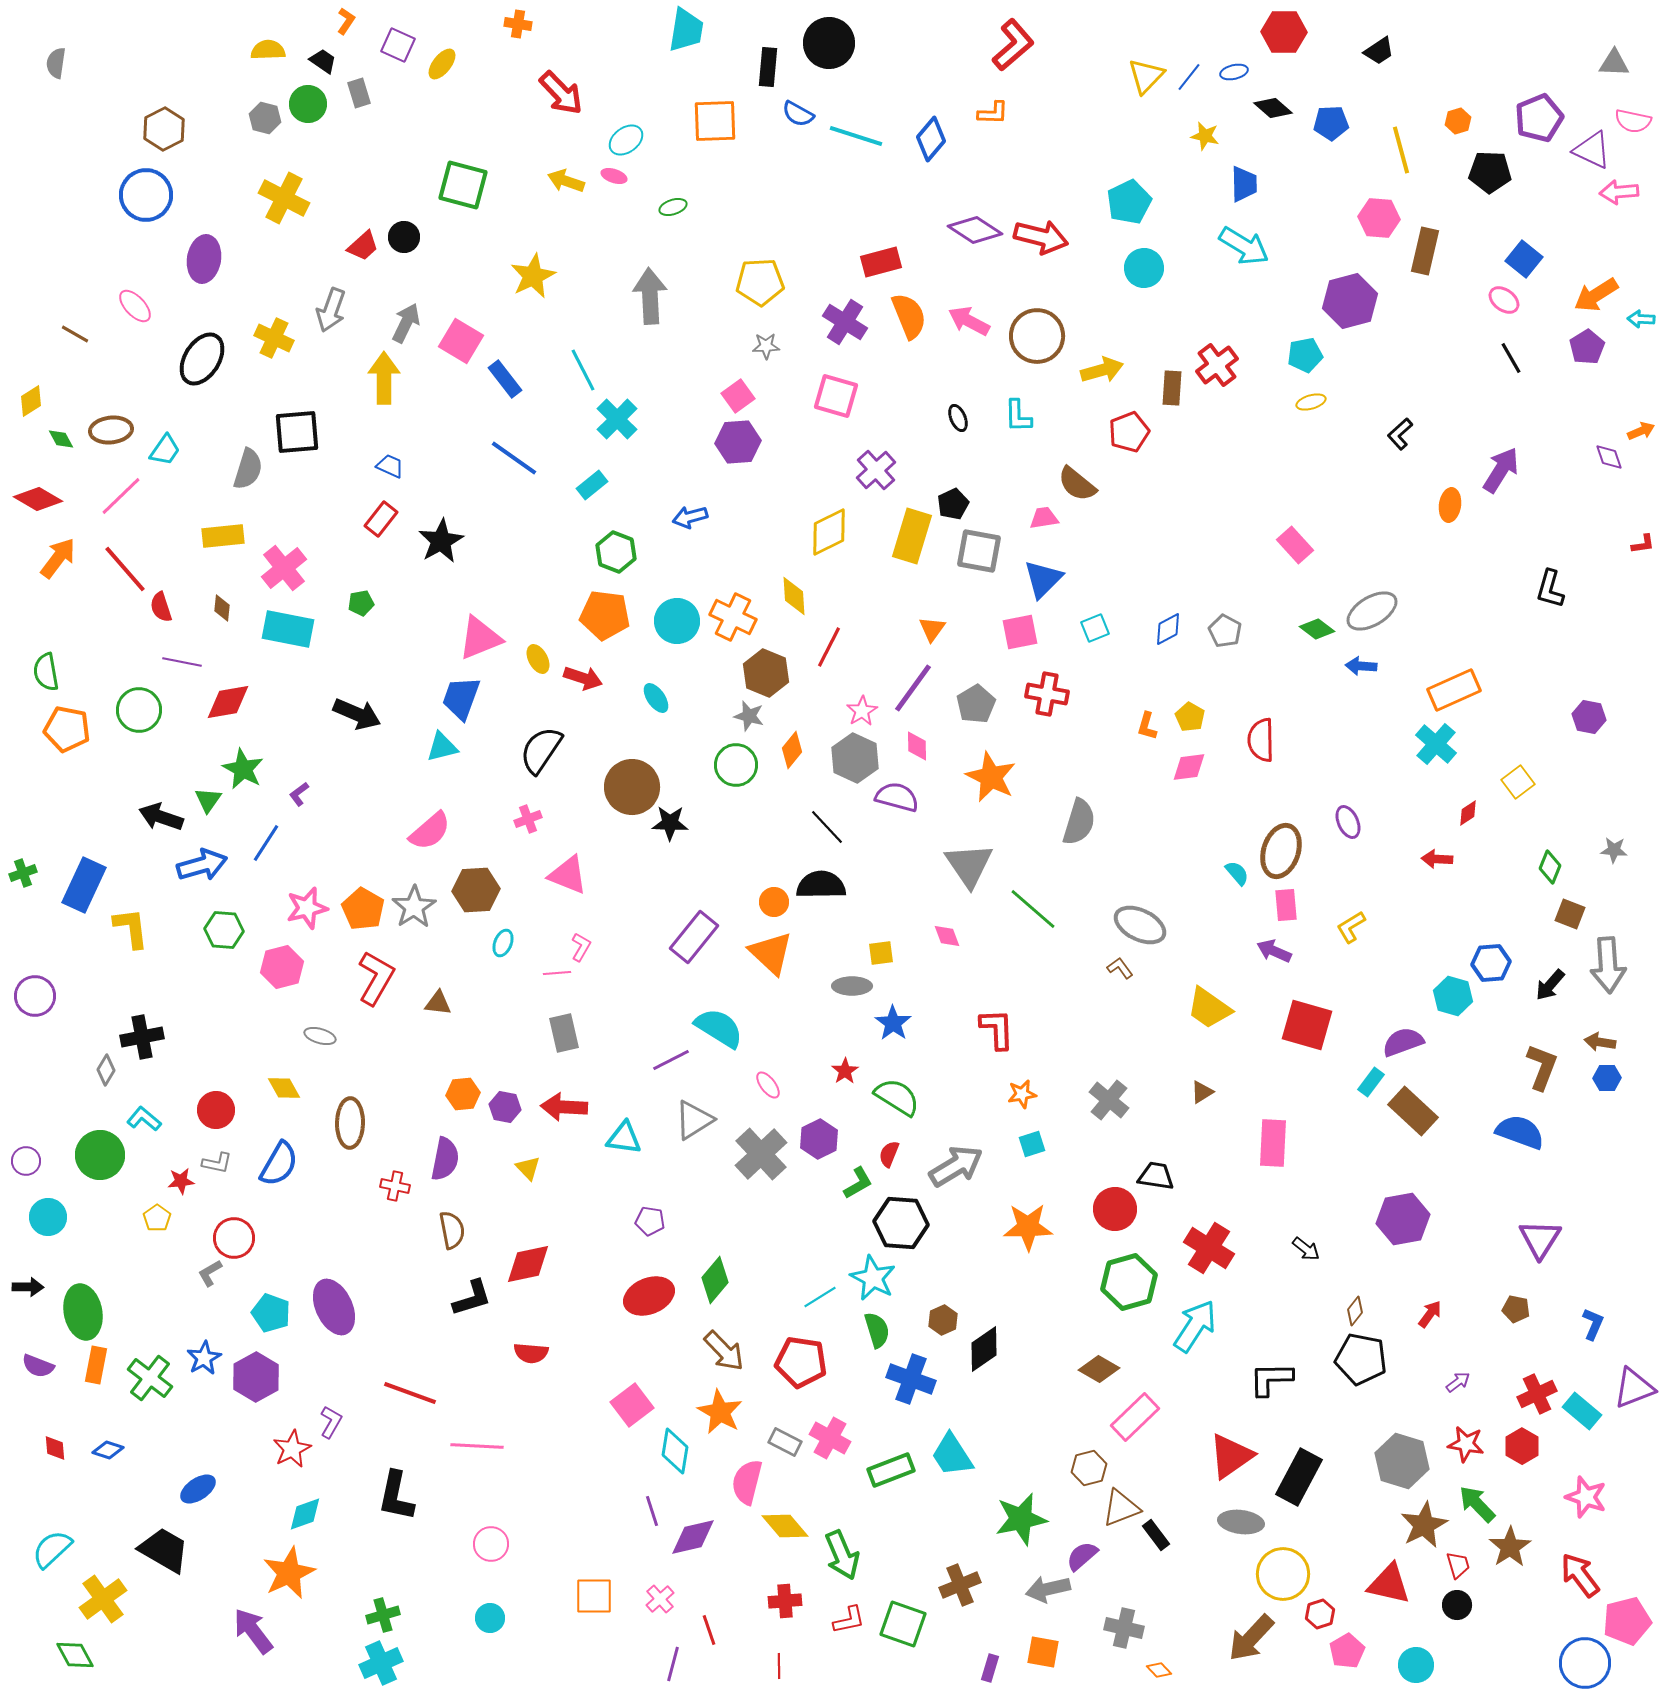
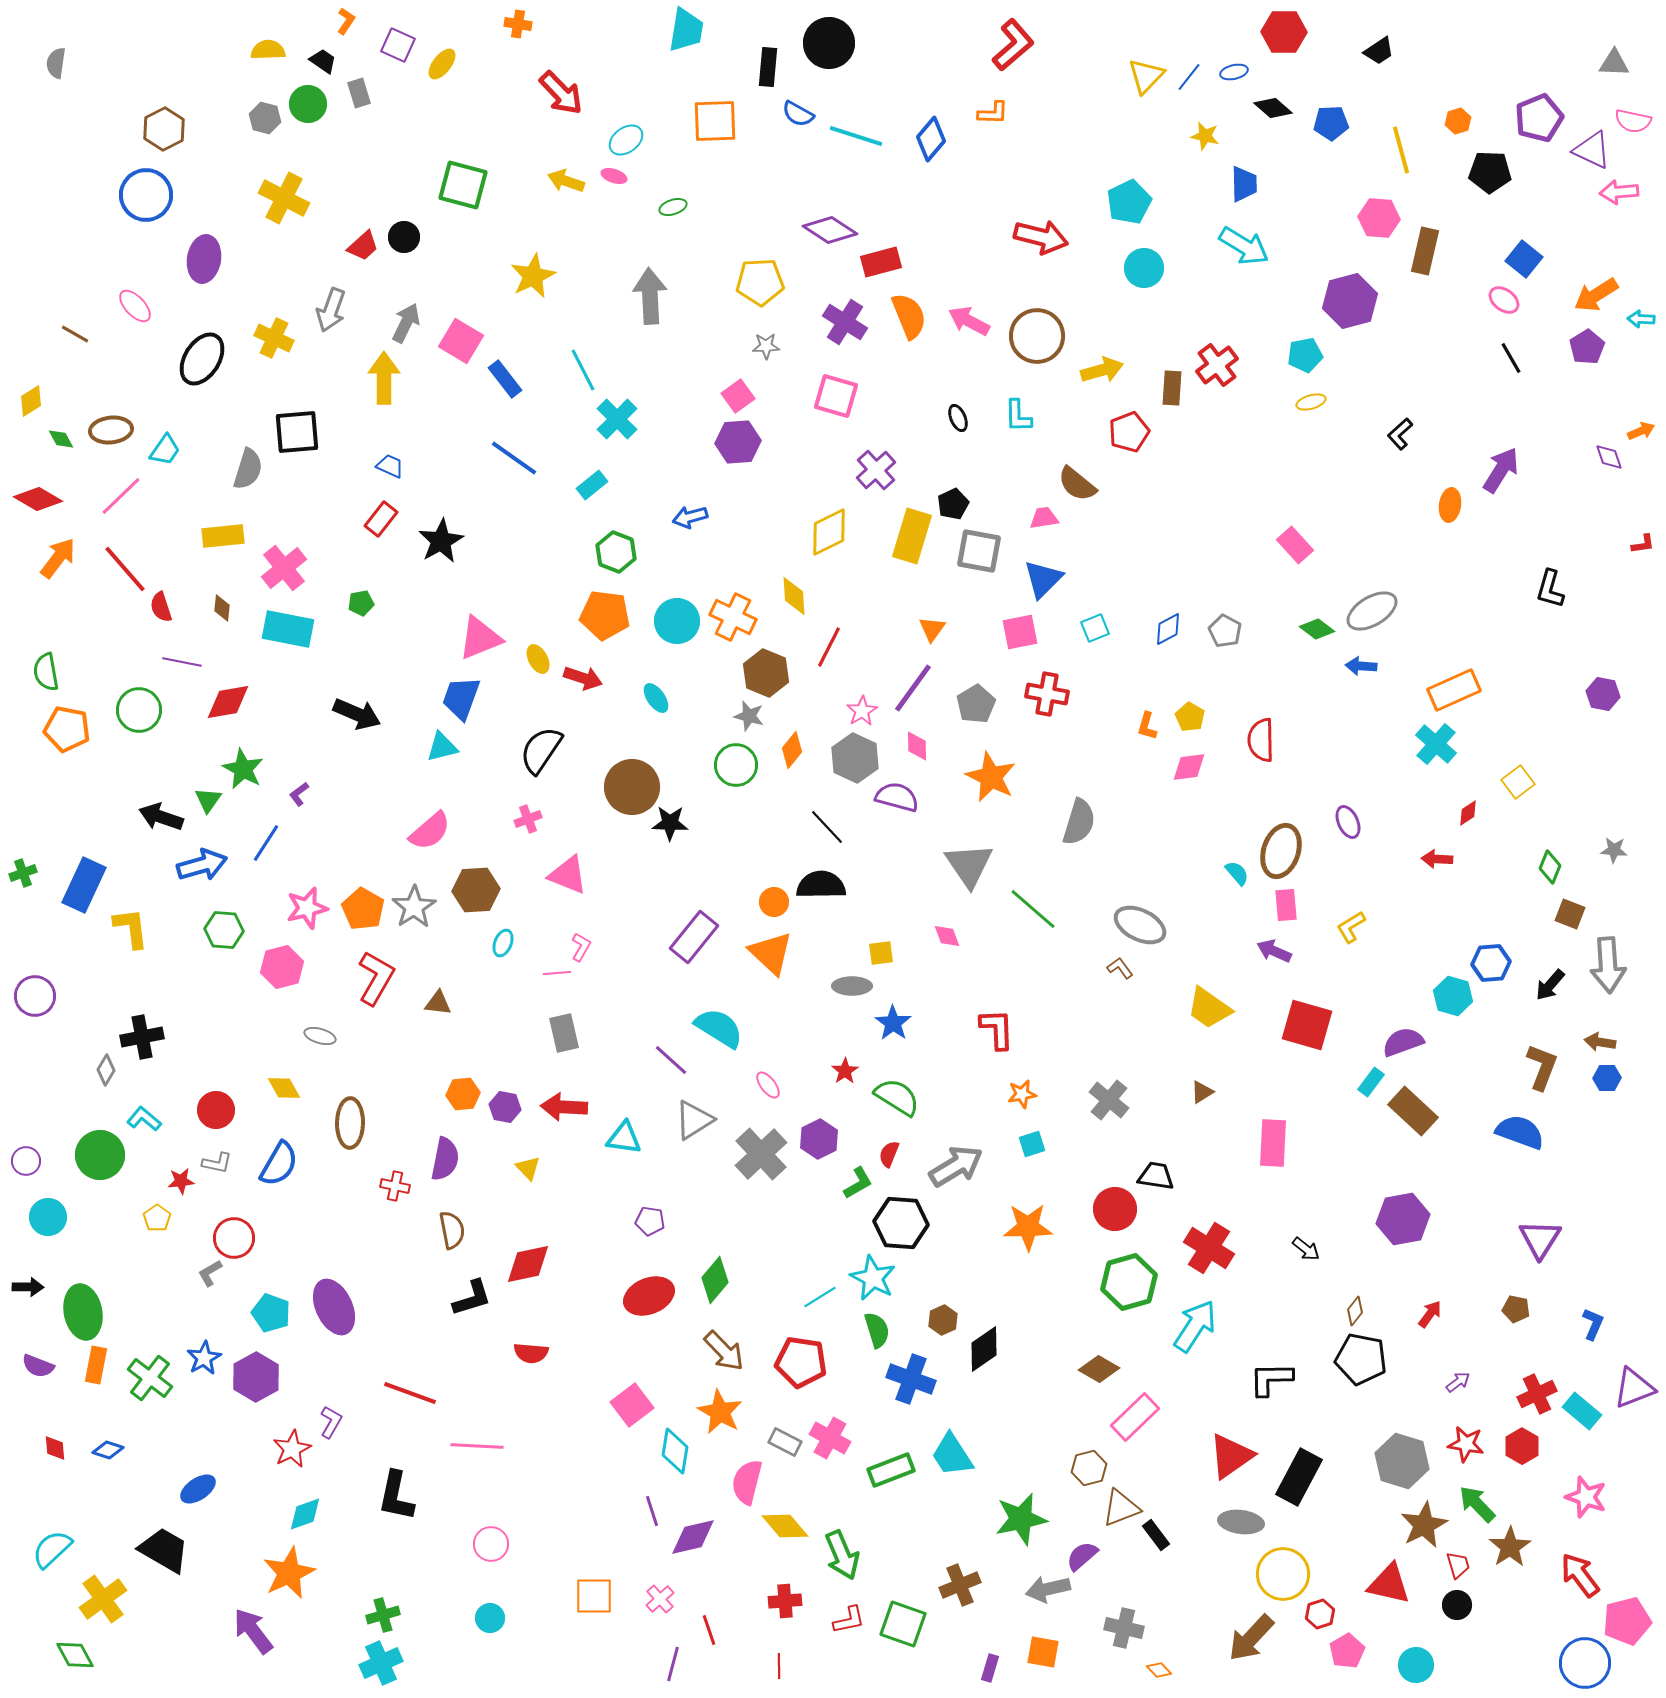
purple diamond at (975, 230): moved 145 px left
purple hexagon at (1589, 717): moved 14 px right, 23 px up
purple line at (671, 1060): rotated 69 degrees clockwise
